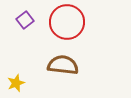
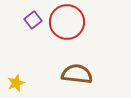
purple square: moved 8 px right
brown semicircle: moved 14 px right, 9 px down
